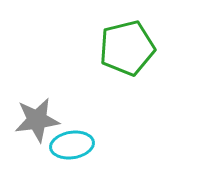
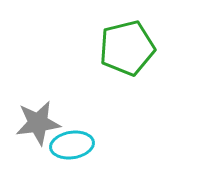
gray star: moved 1 px right, 3 px down
